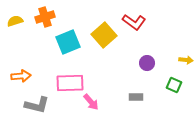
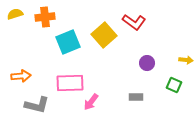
orange cross: rotated 12 degrees clockwise
yellow semicircle: moved 7 px up
pink arrow: rotated 78 degrees clockwise
